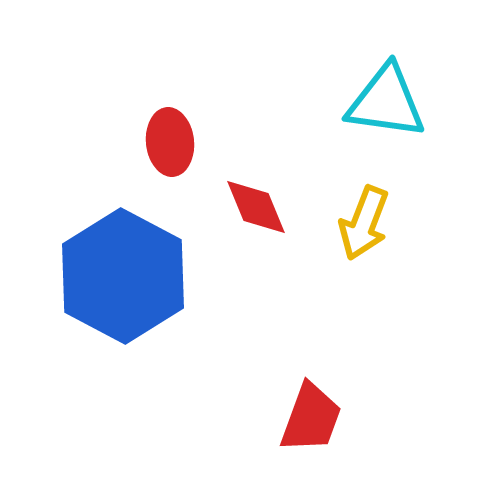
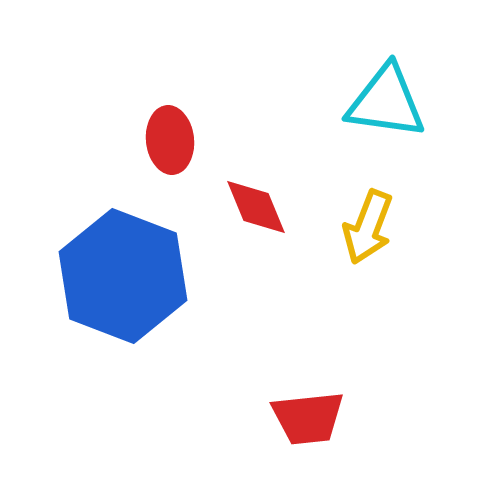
red ellipse: moved 2 px up
yellow arrow: moved 4 px right, 4 px down
blue hexagon: rotated 7 degrees counterclockwise
red trapezoid: moved 3 px left; rotated 64 degrees clockwise
